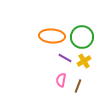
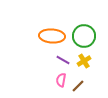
green circle: moved 2 px right, 1 px up
purple line: moved 2 px left, 2 px down
brown line: rotated 24 degrees clockwise
